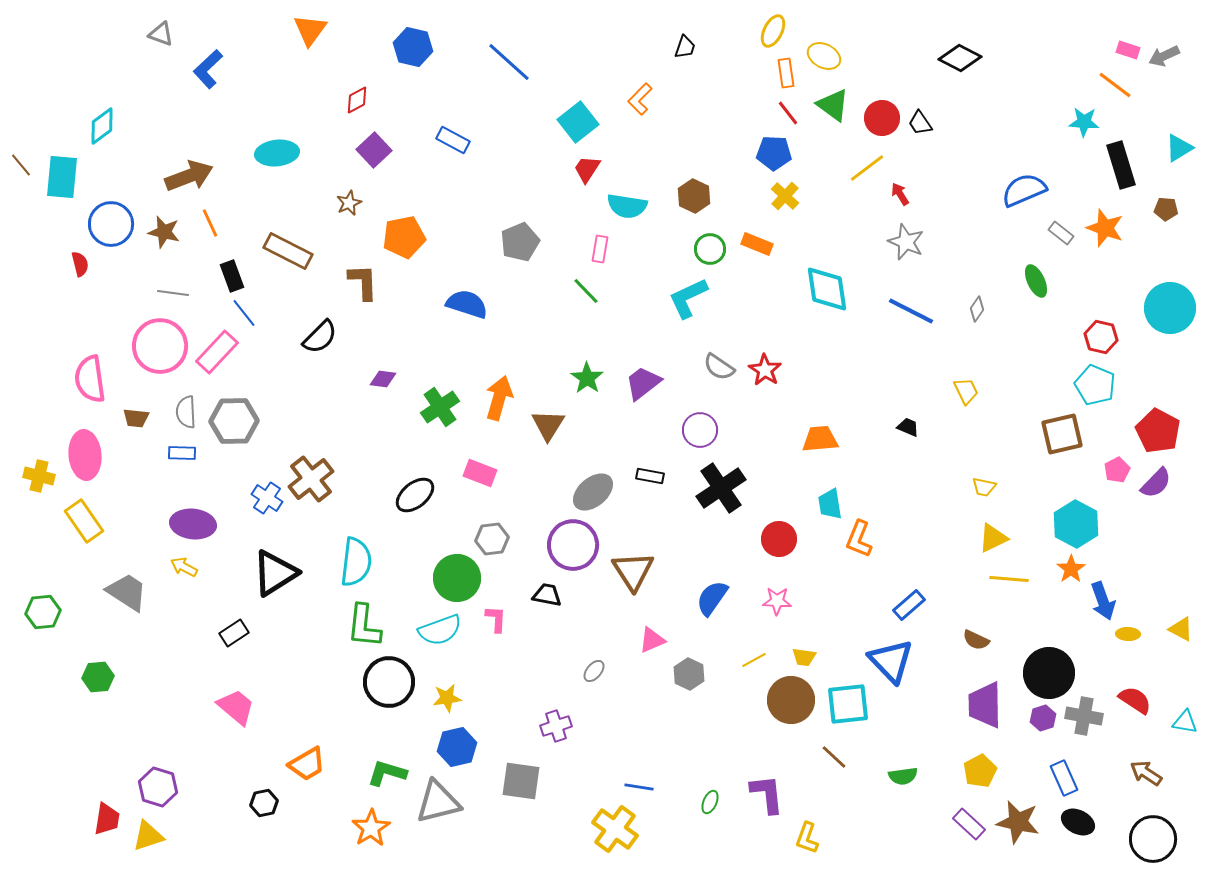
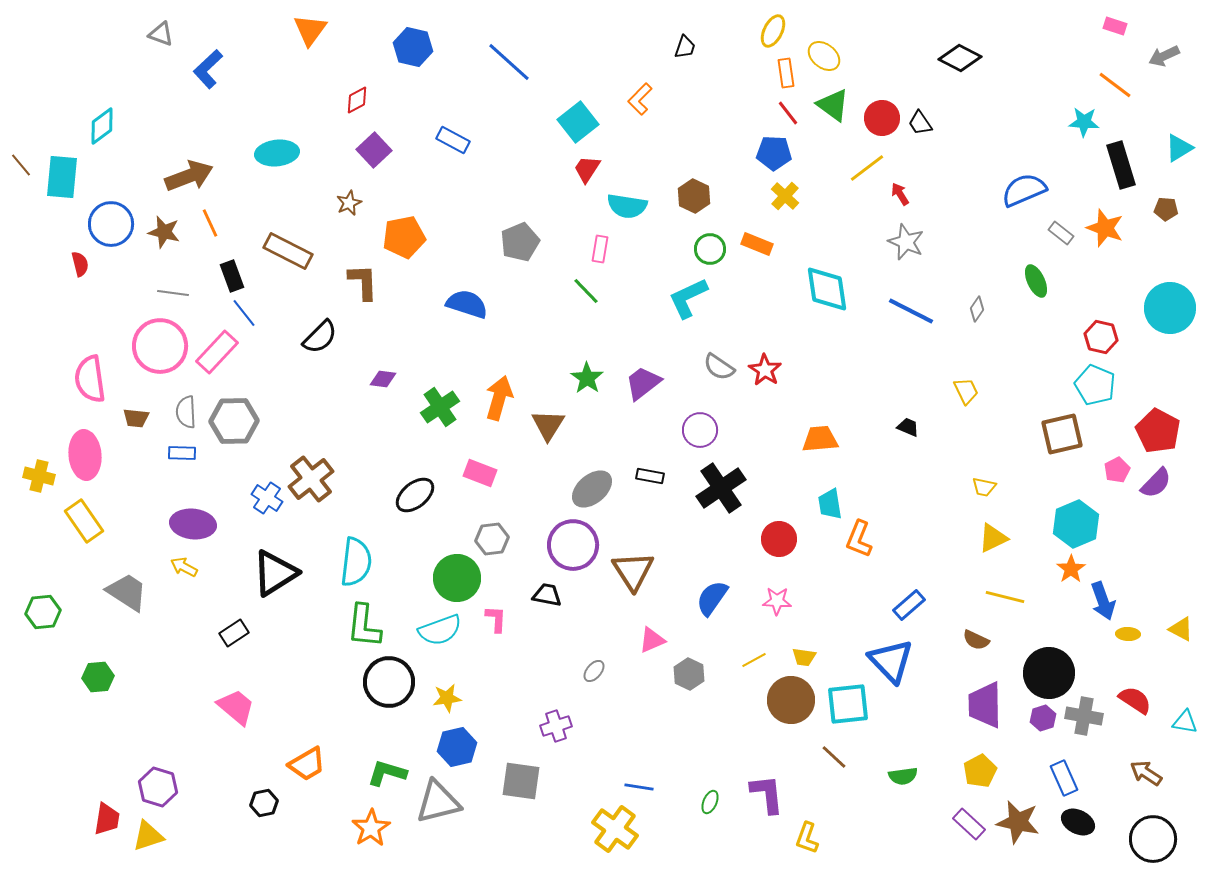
pink rectangle at (1128, 50): moved 13 px left, 24 px up
yellow ellipse at (824, 56): rotated 12 degrees clockwise
gray ellipse at (593, 492): moved 1 px left, 3 px up
cyan hexagon at (1076, 524): rotated 9 degrees clockwise
yellow line at (1009, 579): moved 4 px left, 18 px down; rotated 9 degrees clockwise
